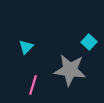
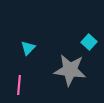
cyan triangle: moved 2 px right, 1 px down
pink line: moved 14 px left; rotated 12 degrees counterclockwise
